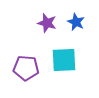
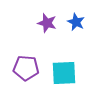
cyan square: moved 13 px down
